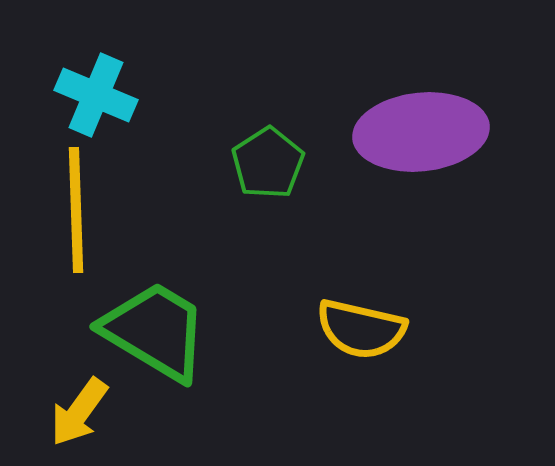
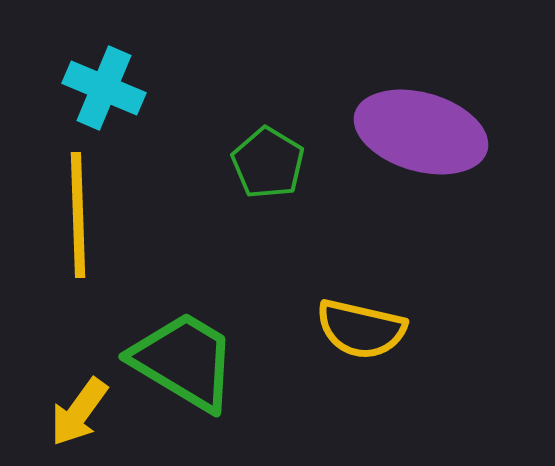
cyan cross: moved 8 px right, 7 px up
purple ellipse: rotated 22 degrees clockwise
green pentagon: rotated 8 degrees counterclockwise
yellow line: moved 2 px right, 5 px down
green trapezoid: moved 29 px right, 30 px down
